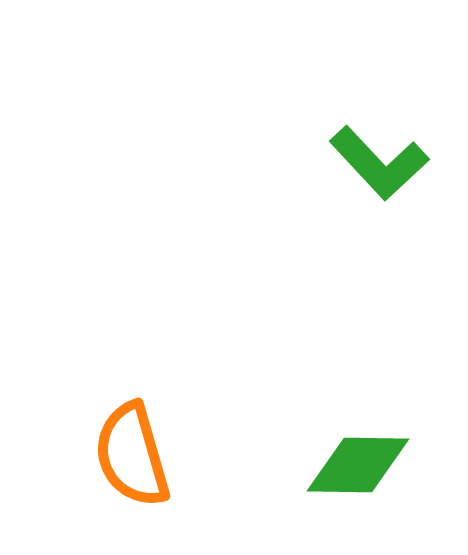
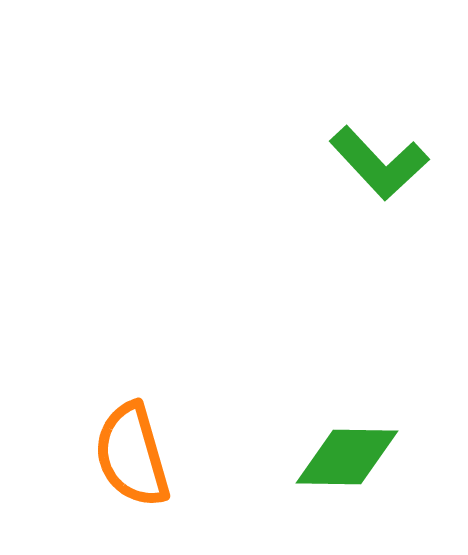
green diamond: moved 11 px left, 8 px up
